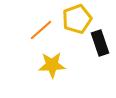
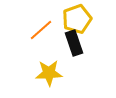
black rectangle: moved 26 px left
yellow star: moved 3 px left, 8 px down
